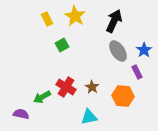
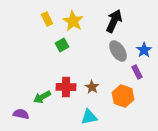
yellow star: moved 2 px left, 5 px down
red cross: rotated 30 degrees counterclockwise
orange hexagon: rotated 15 degrees clockwise
